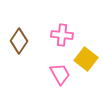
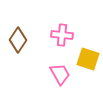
brown diamond: moved 1 px left, 1 px up
yellow square: moved 2 px right; rotated 20 degrees counterclockwise
